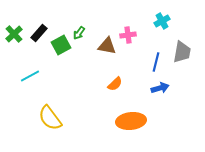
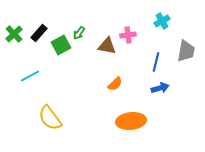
gray trapezoid: moved 4 px right, 1 px up
